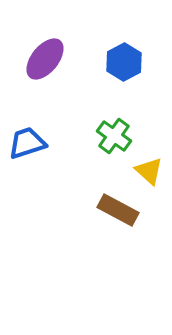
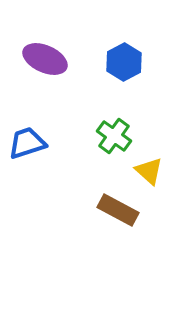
purple ellipse: rotated 75 degrees clockwise
